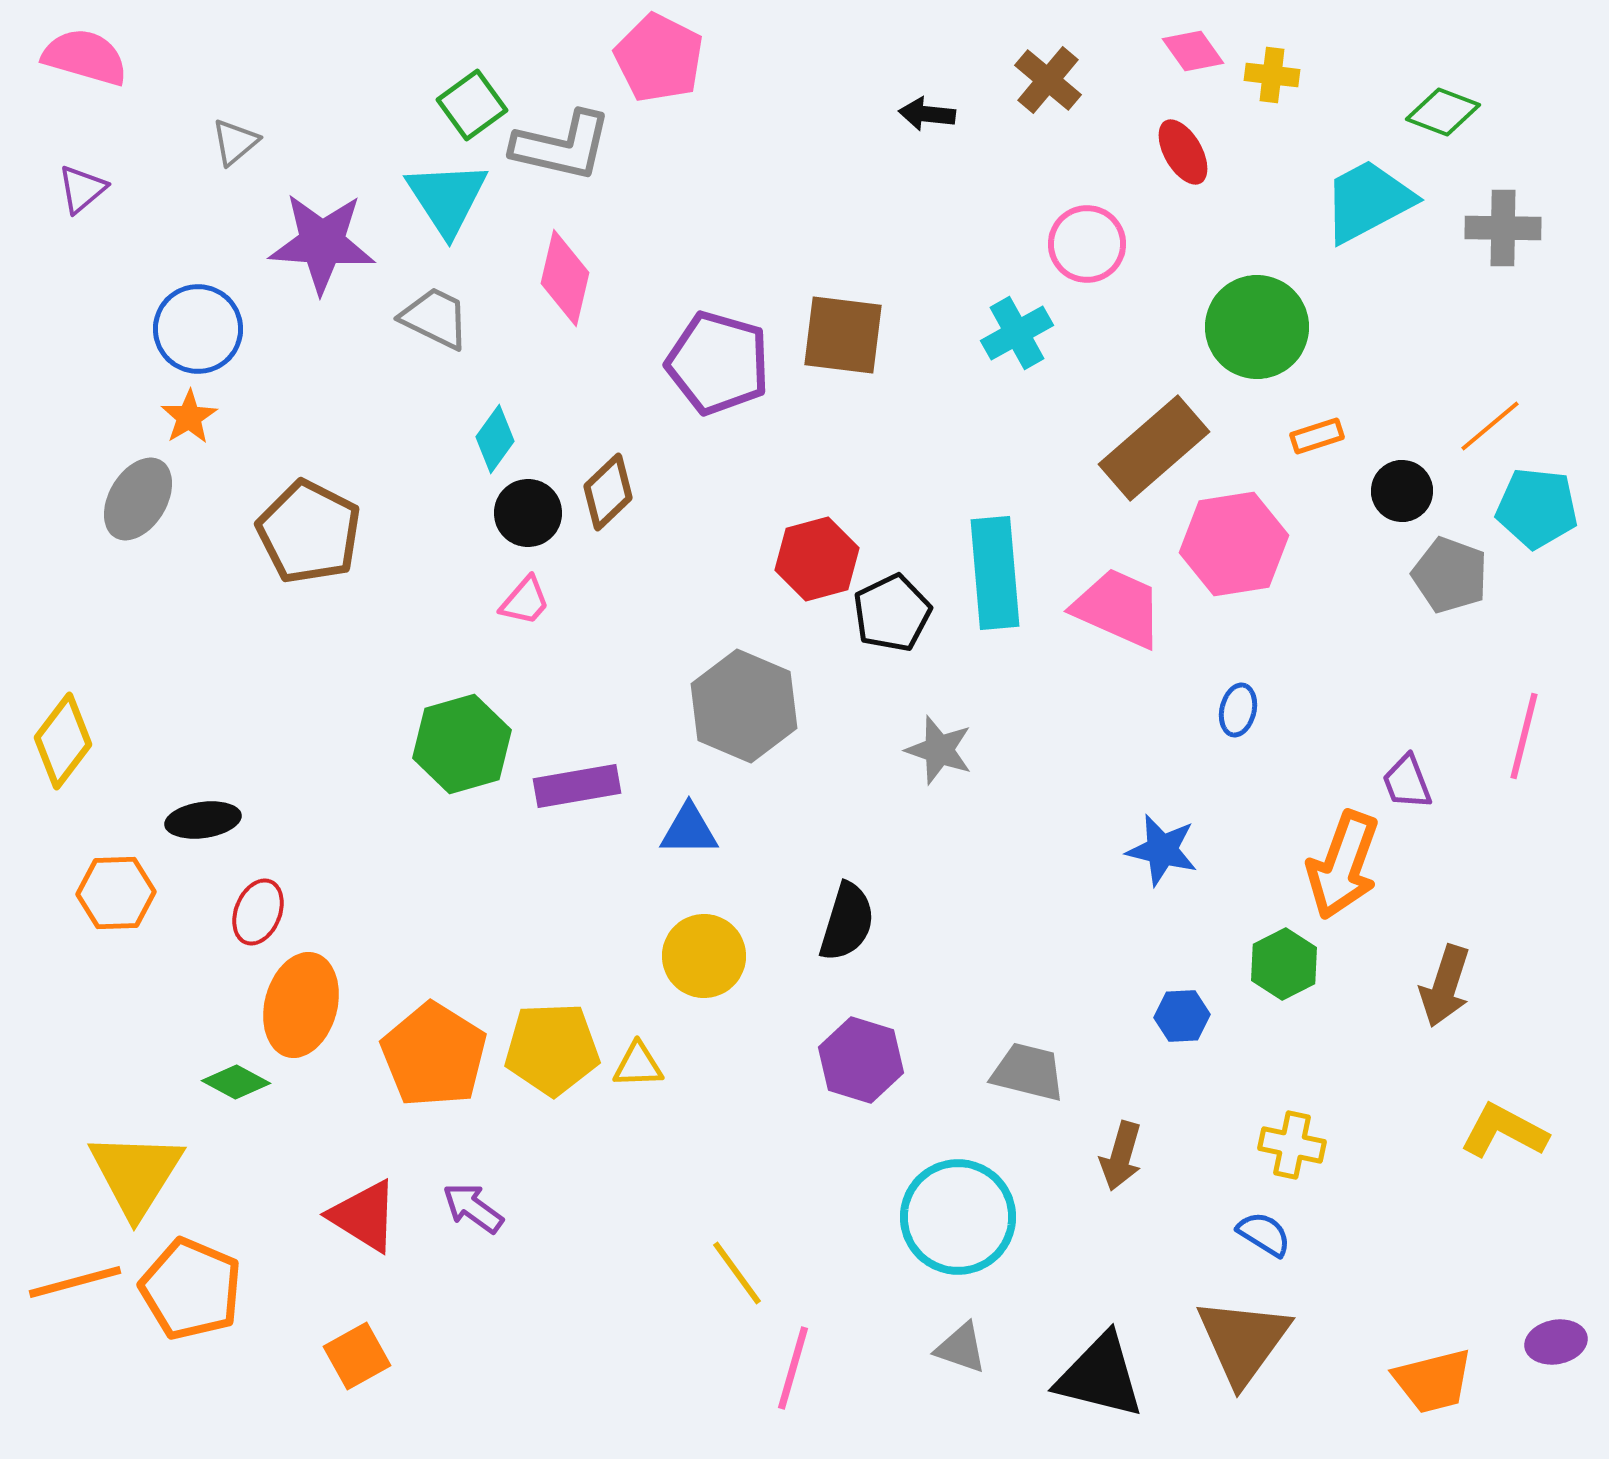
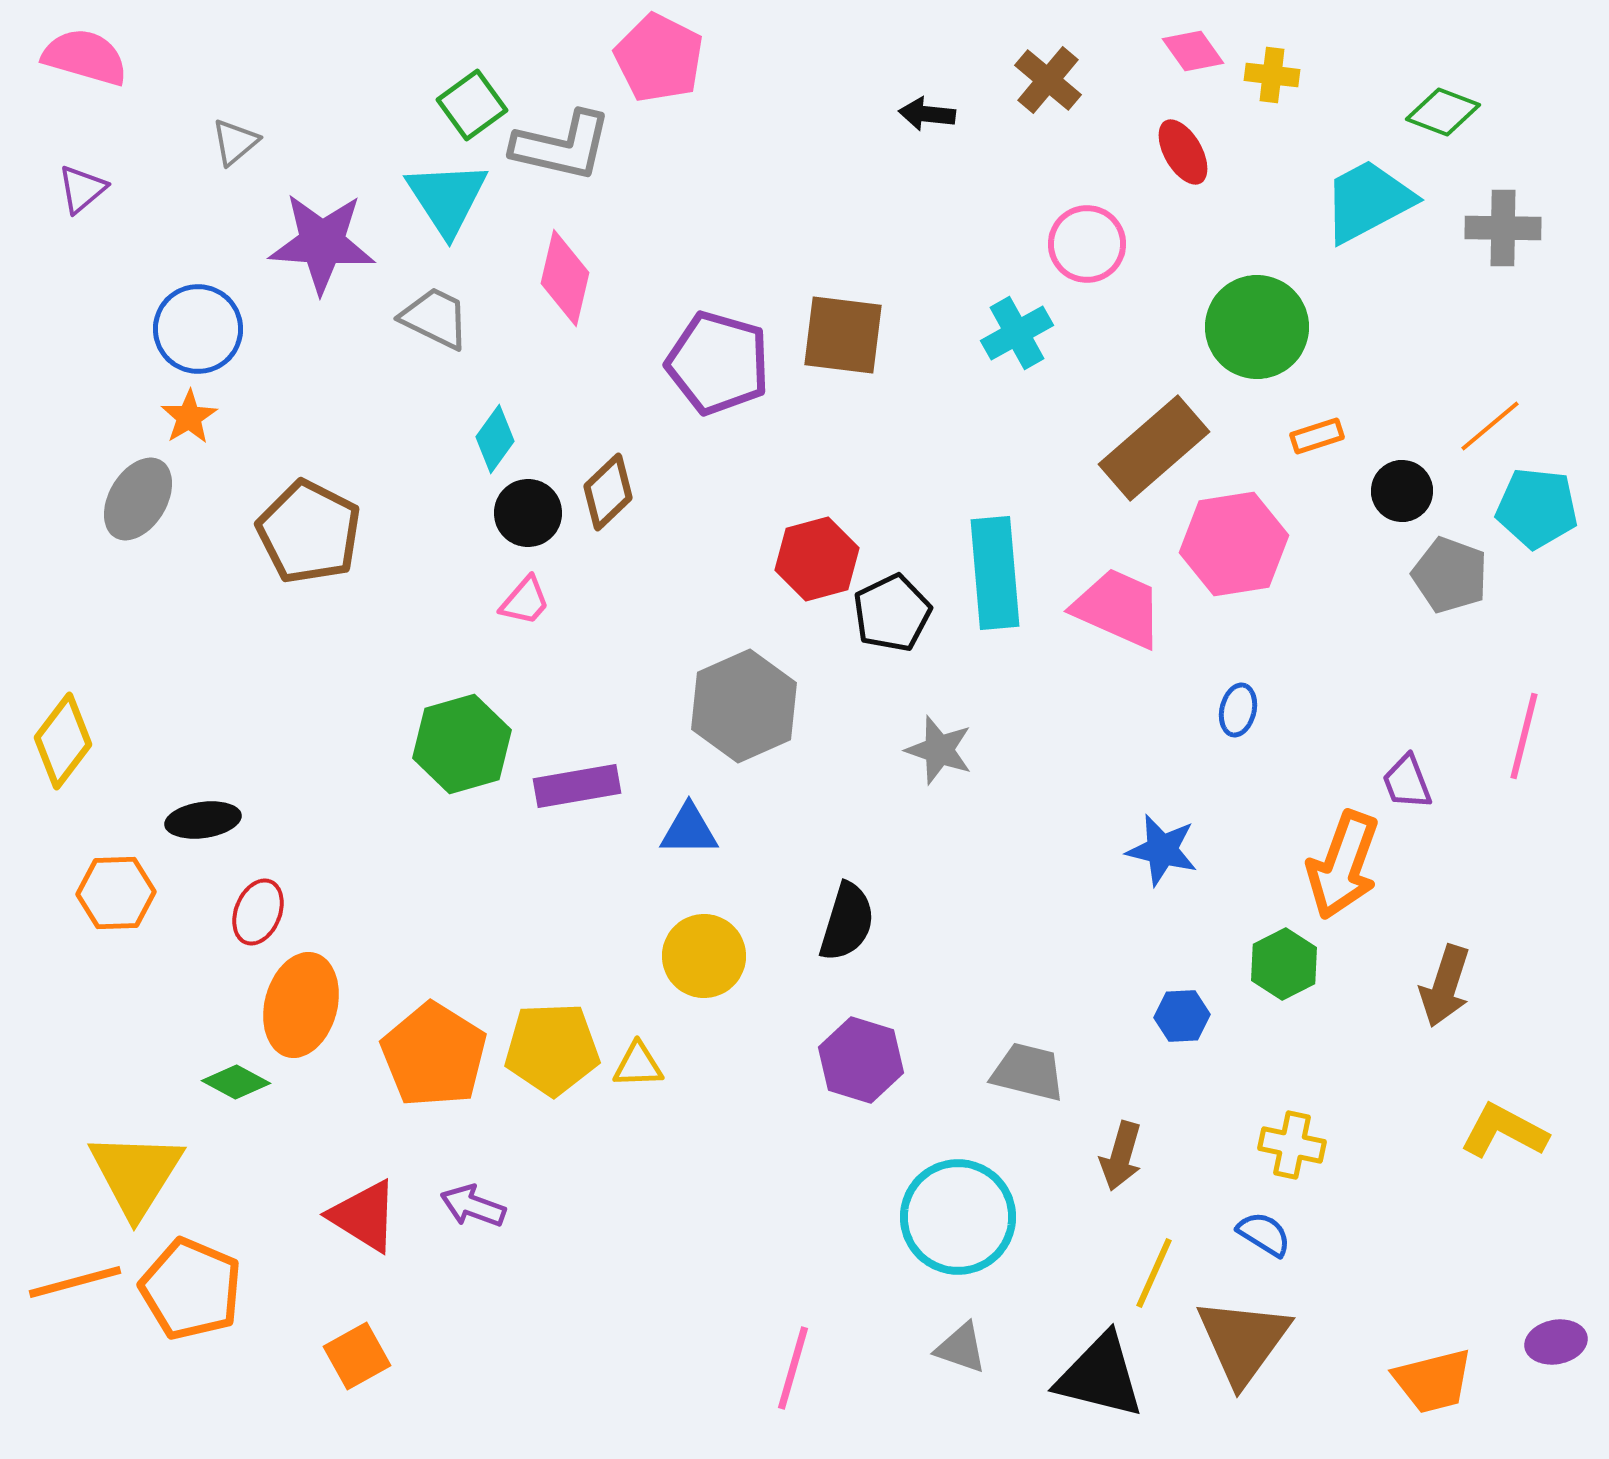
gray hexagon at (744, 706): rotated 13 degrees clockwise
purple arrow at (473, 1208): moved 2 px up; rotated 16 degrees counterclockwise
yellow line at (737, 1273): moved 417 px right; rotated 60 degrees clockwise
